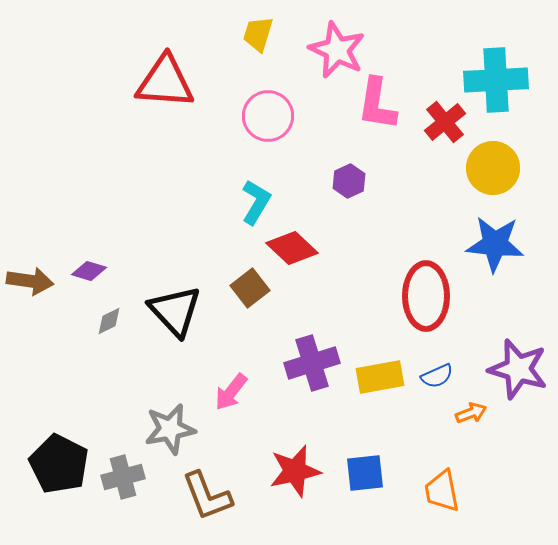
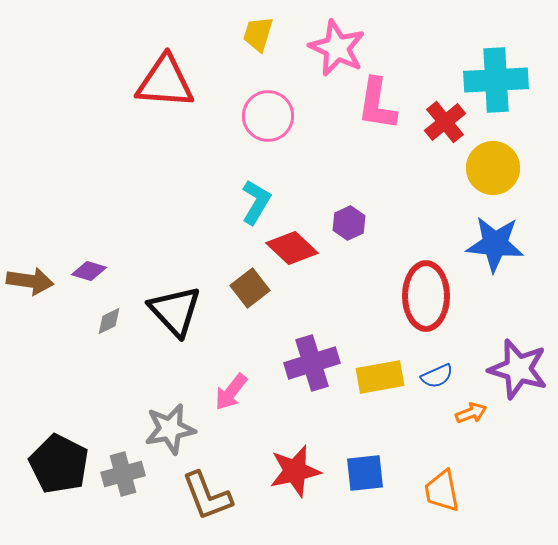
pink star: moved 2 px up
purple hexagon: moved 42 px down
gray cross: moved 3 px up
